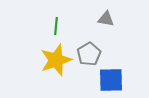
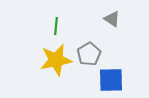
gray triangle: moved 6 px right; rotated 24 degrees clockwise
yellow star: rotated 8 degrees clockwise
